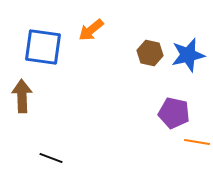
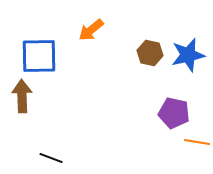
blue square: moved 4 px left, 9 px down; rotated 9 degrees counterclockwise
